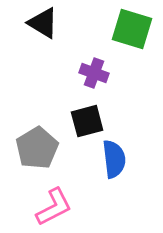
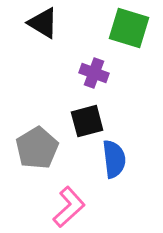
green square: moved 3 px left, 1 px up
pink L-shape: moved 15 px right; rotated 15 degrees counterclockwise
